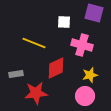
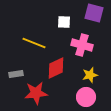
pink circle: moved 1 px right, 1 px down
